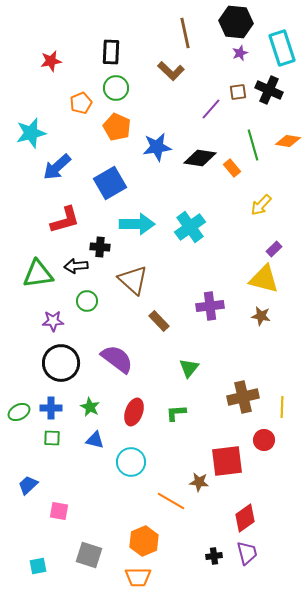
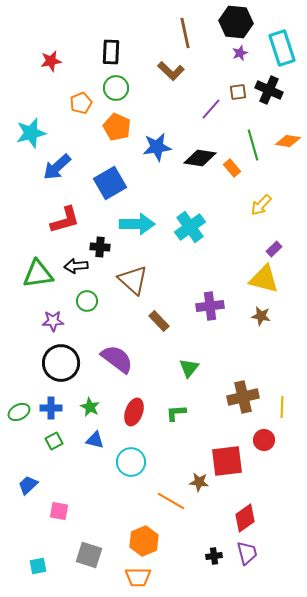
green square at (52, 438): moved 2 px right, 3 px down; rotated 30 degrees counterclockwise
